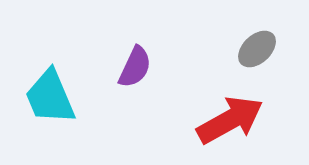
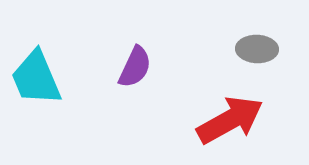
gray ellipse: rotated 45 degrees clockwise
cyan trapezoid: moved 14 px left, 19 px up
